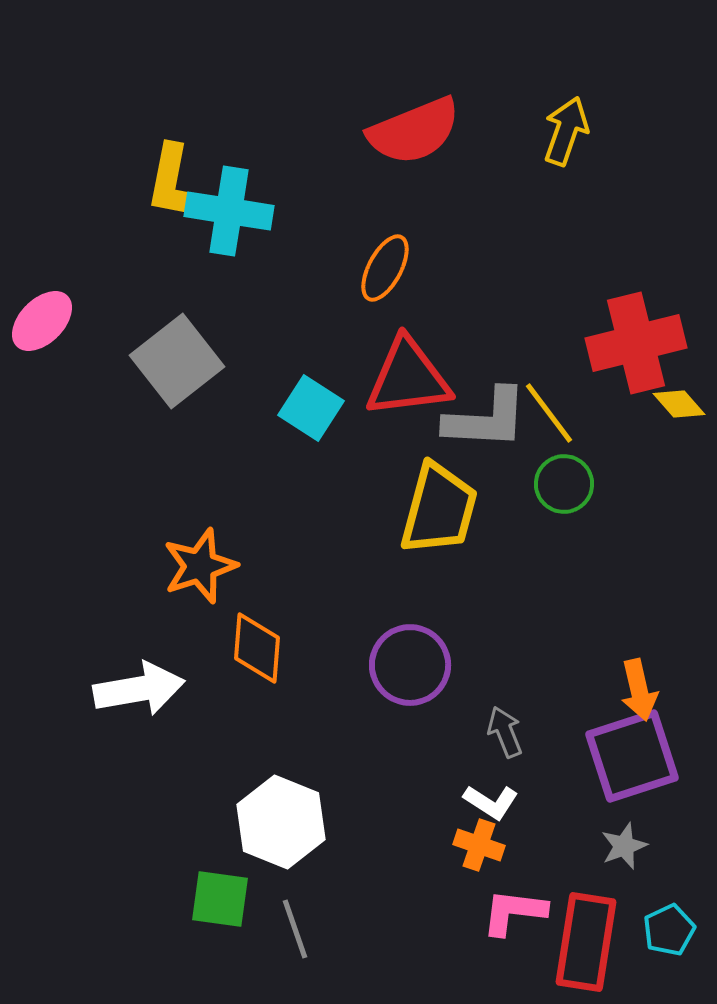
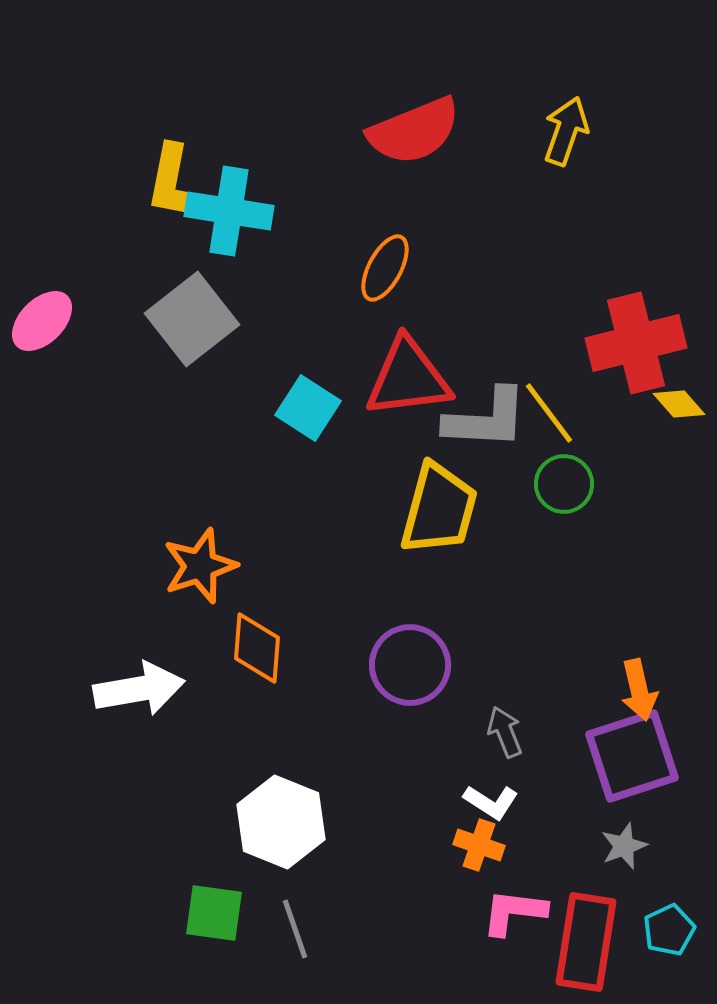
gray square: moved 15 px right, 42 px up
cyan square: moved 3 px left
green square: moved 6 px left, 14 px down
